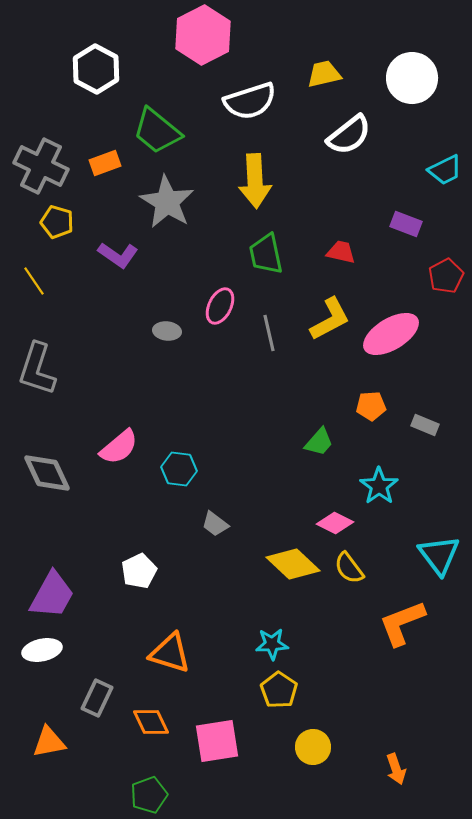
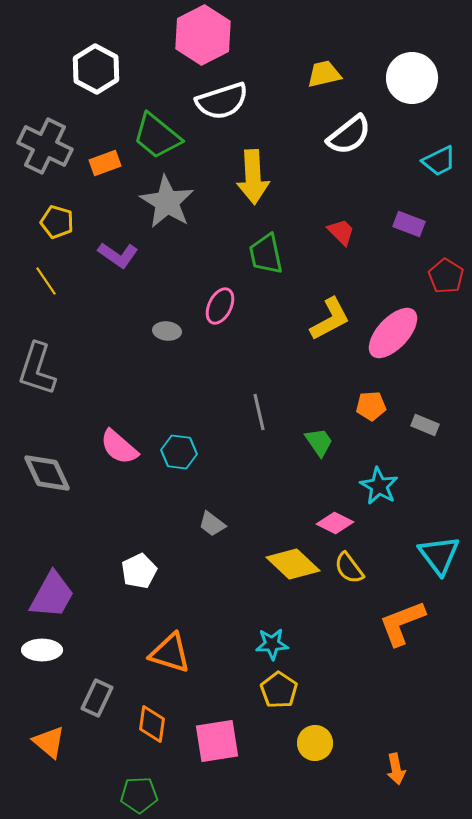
white semicircle at (250, 101): moved 28 px left
green trapezoid at (157, 131): moved 5 px down
gray cross at (41, 166): moved 4 px right, 20 px up
cyan trapezoid at (445, 170): moved 6 px left, 9 px up
yellow arrow at (255, 181): moved 2 px left, 4 px up
purple rectangle at (406, 224): moved 3 px right
red trapezoid at (341, 252): moved 20 px up; rotated 32 degrees clockwise
red pentagon at (446, 276): rotated 12 degrees counterclockwise
yellow line at (34, 281): moved 12 px right
gray line at (269, 333): moved 10 px left, 79 px down
pink ellipse at (391, 334): moved 2 px right, 1 px up; rotated 16 degrees counterclockwise
green trapezoid at (319, 442): rotated 76 degrees counterclockwise
pink semicircle at (119, 447): rotated 81 degrees clockwise
cyan hexagon at (179, 469): moved 17 px up
cyan star at (379, 486): rotated 6 degrees counterclockwise
gray trapezoid at (215, 524): moved 3 px left
white ellipse at (42, 650): rotated 12 degrees clockwise
orange diamond at (151, 722): moved 1 px right, 2 px down; rotated 33 degrees clockwise
orange triangle at (49, 742): rotated 51 degrees clockwise
yellow circle at (313, 747): moved 2 px right, 4 px up
orange arrow at (396, 769): rotated 8 degrees clockwise
green pentagon at (149, 795): moved 10 px left; rotated 18 degrees clockwise
